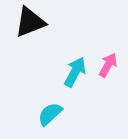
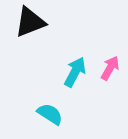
pink arrow: moved 2 px right, 3 px down
cyan semicircle: rotated 76 degrees clockwise
